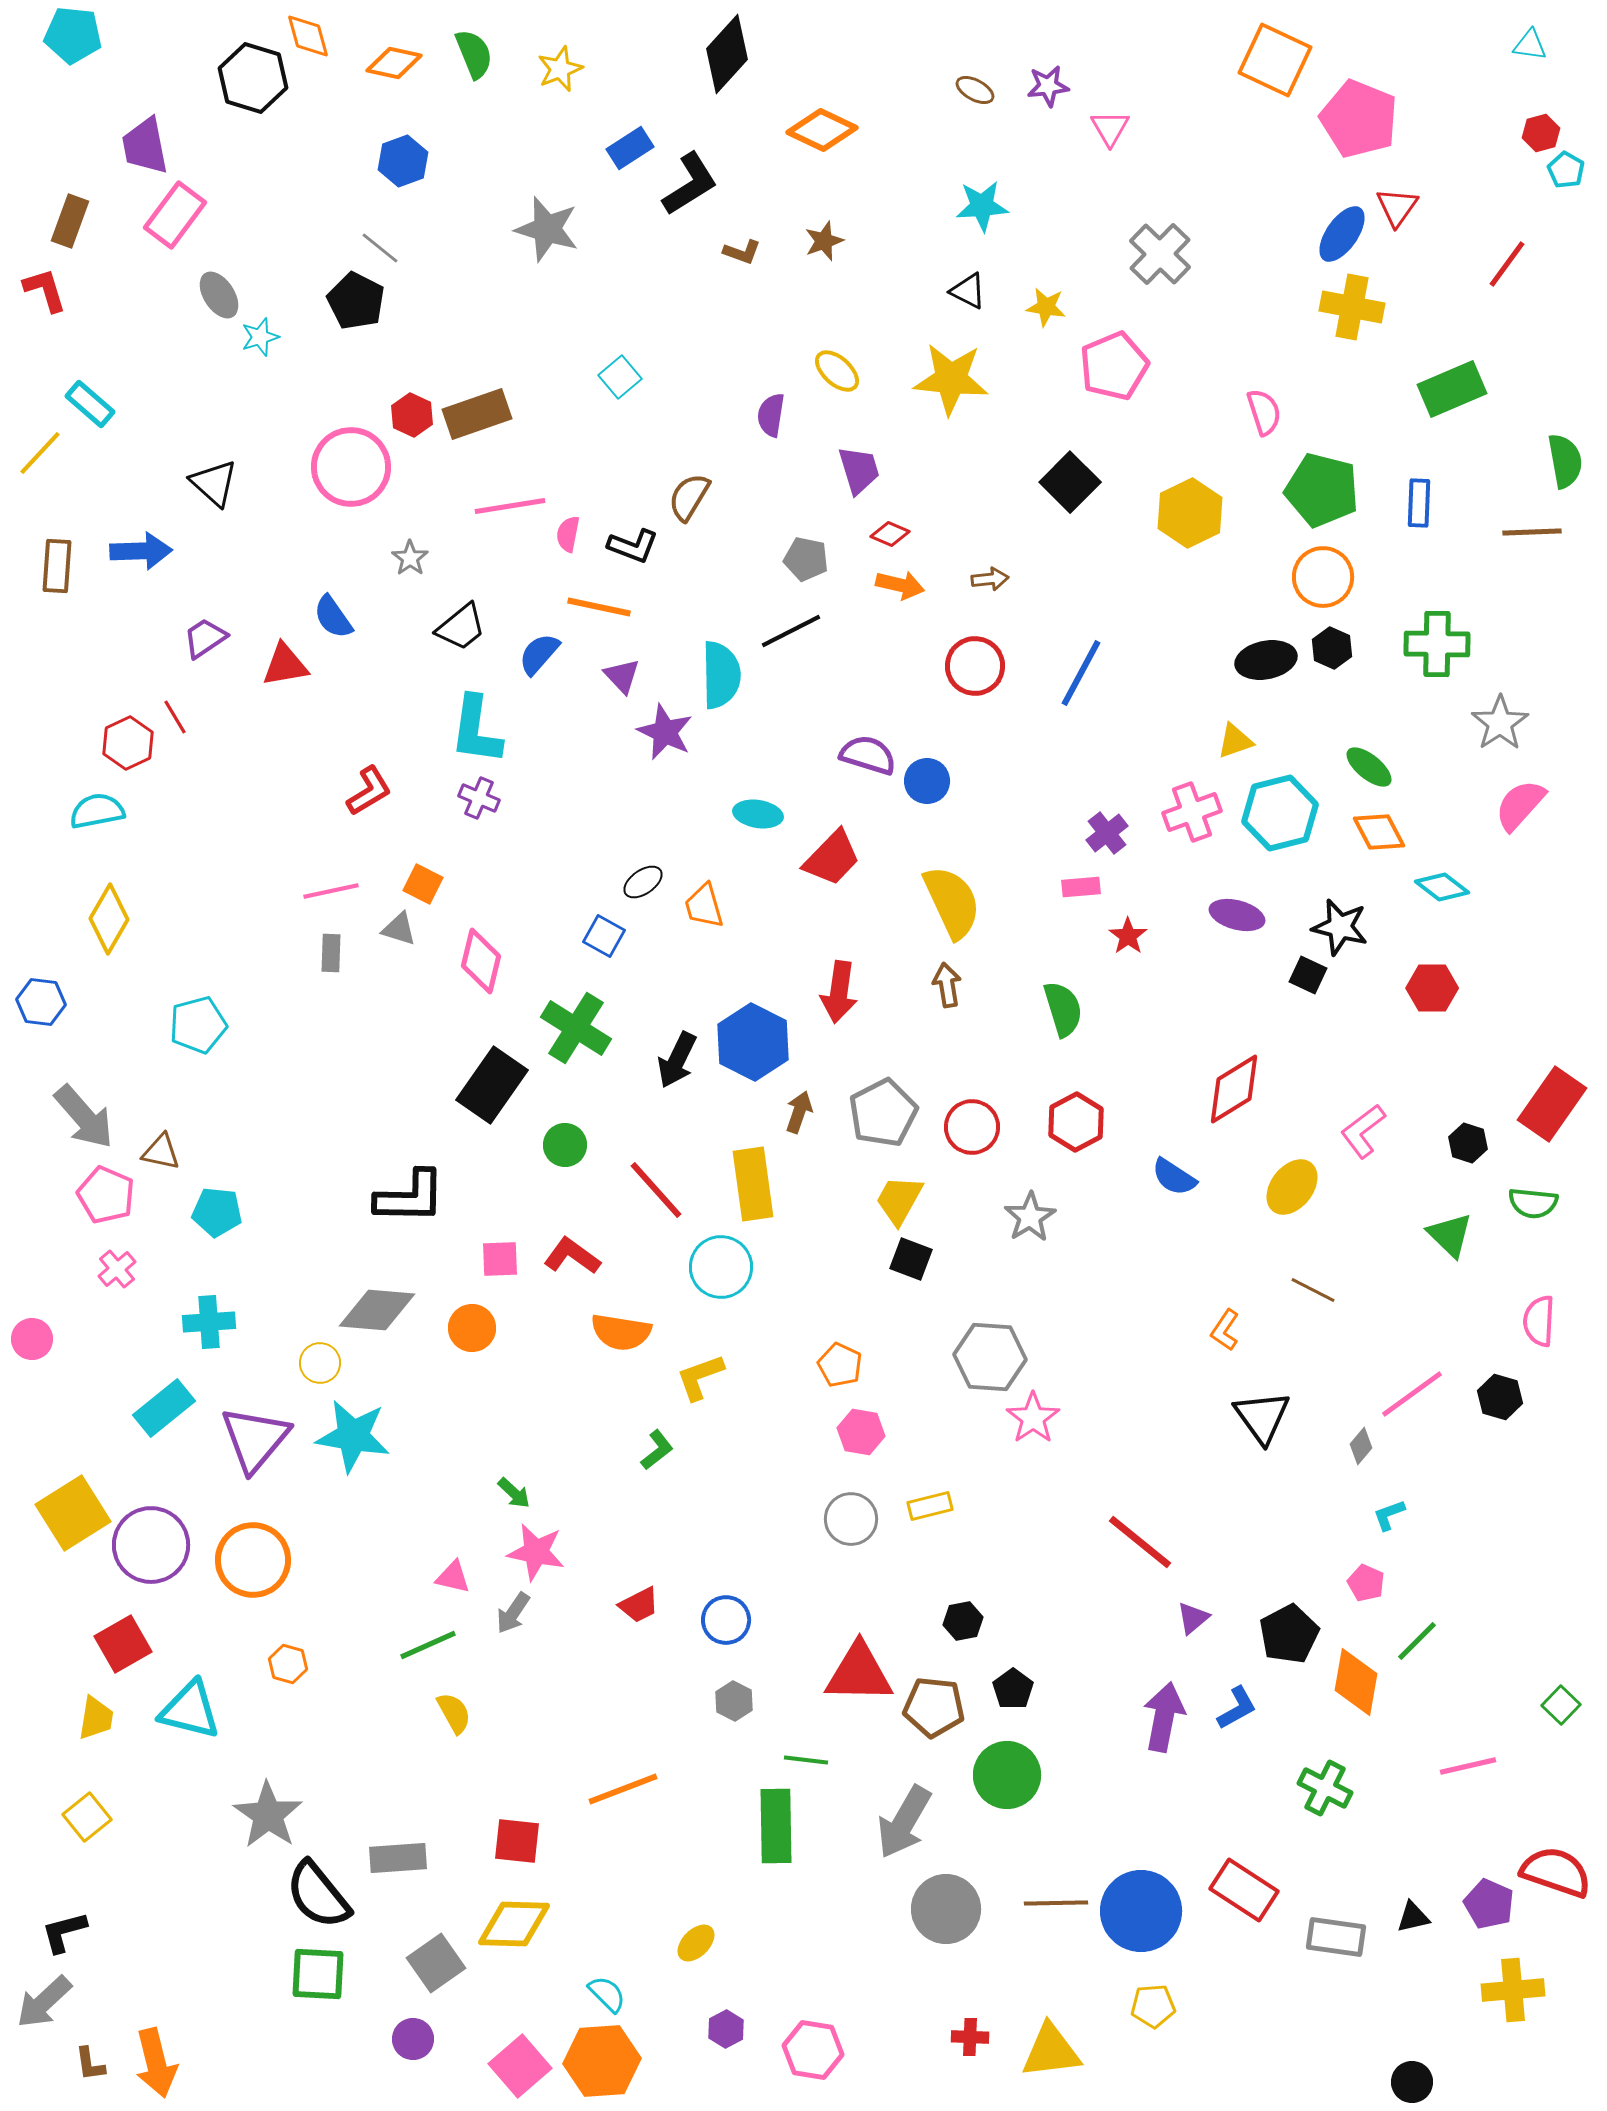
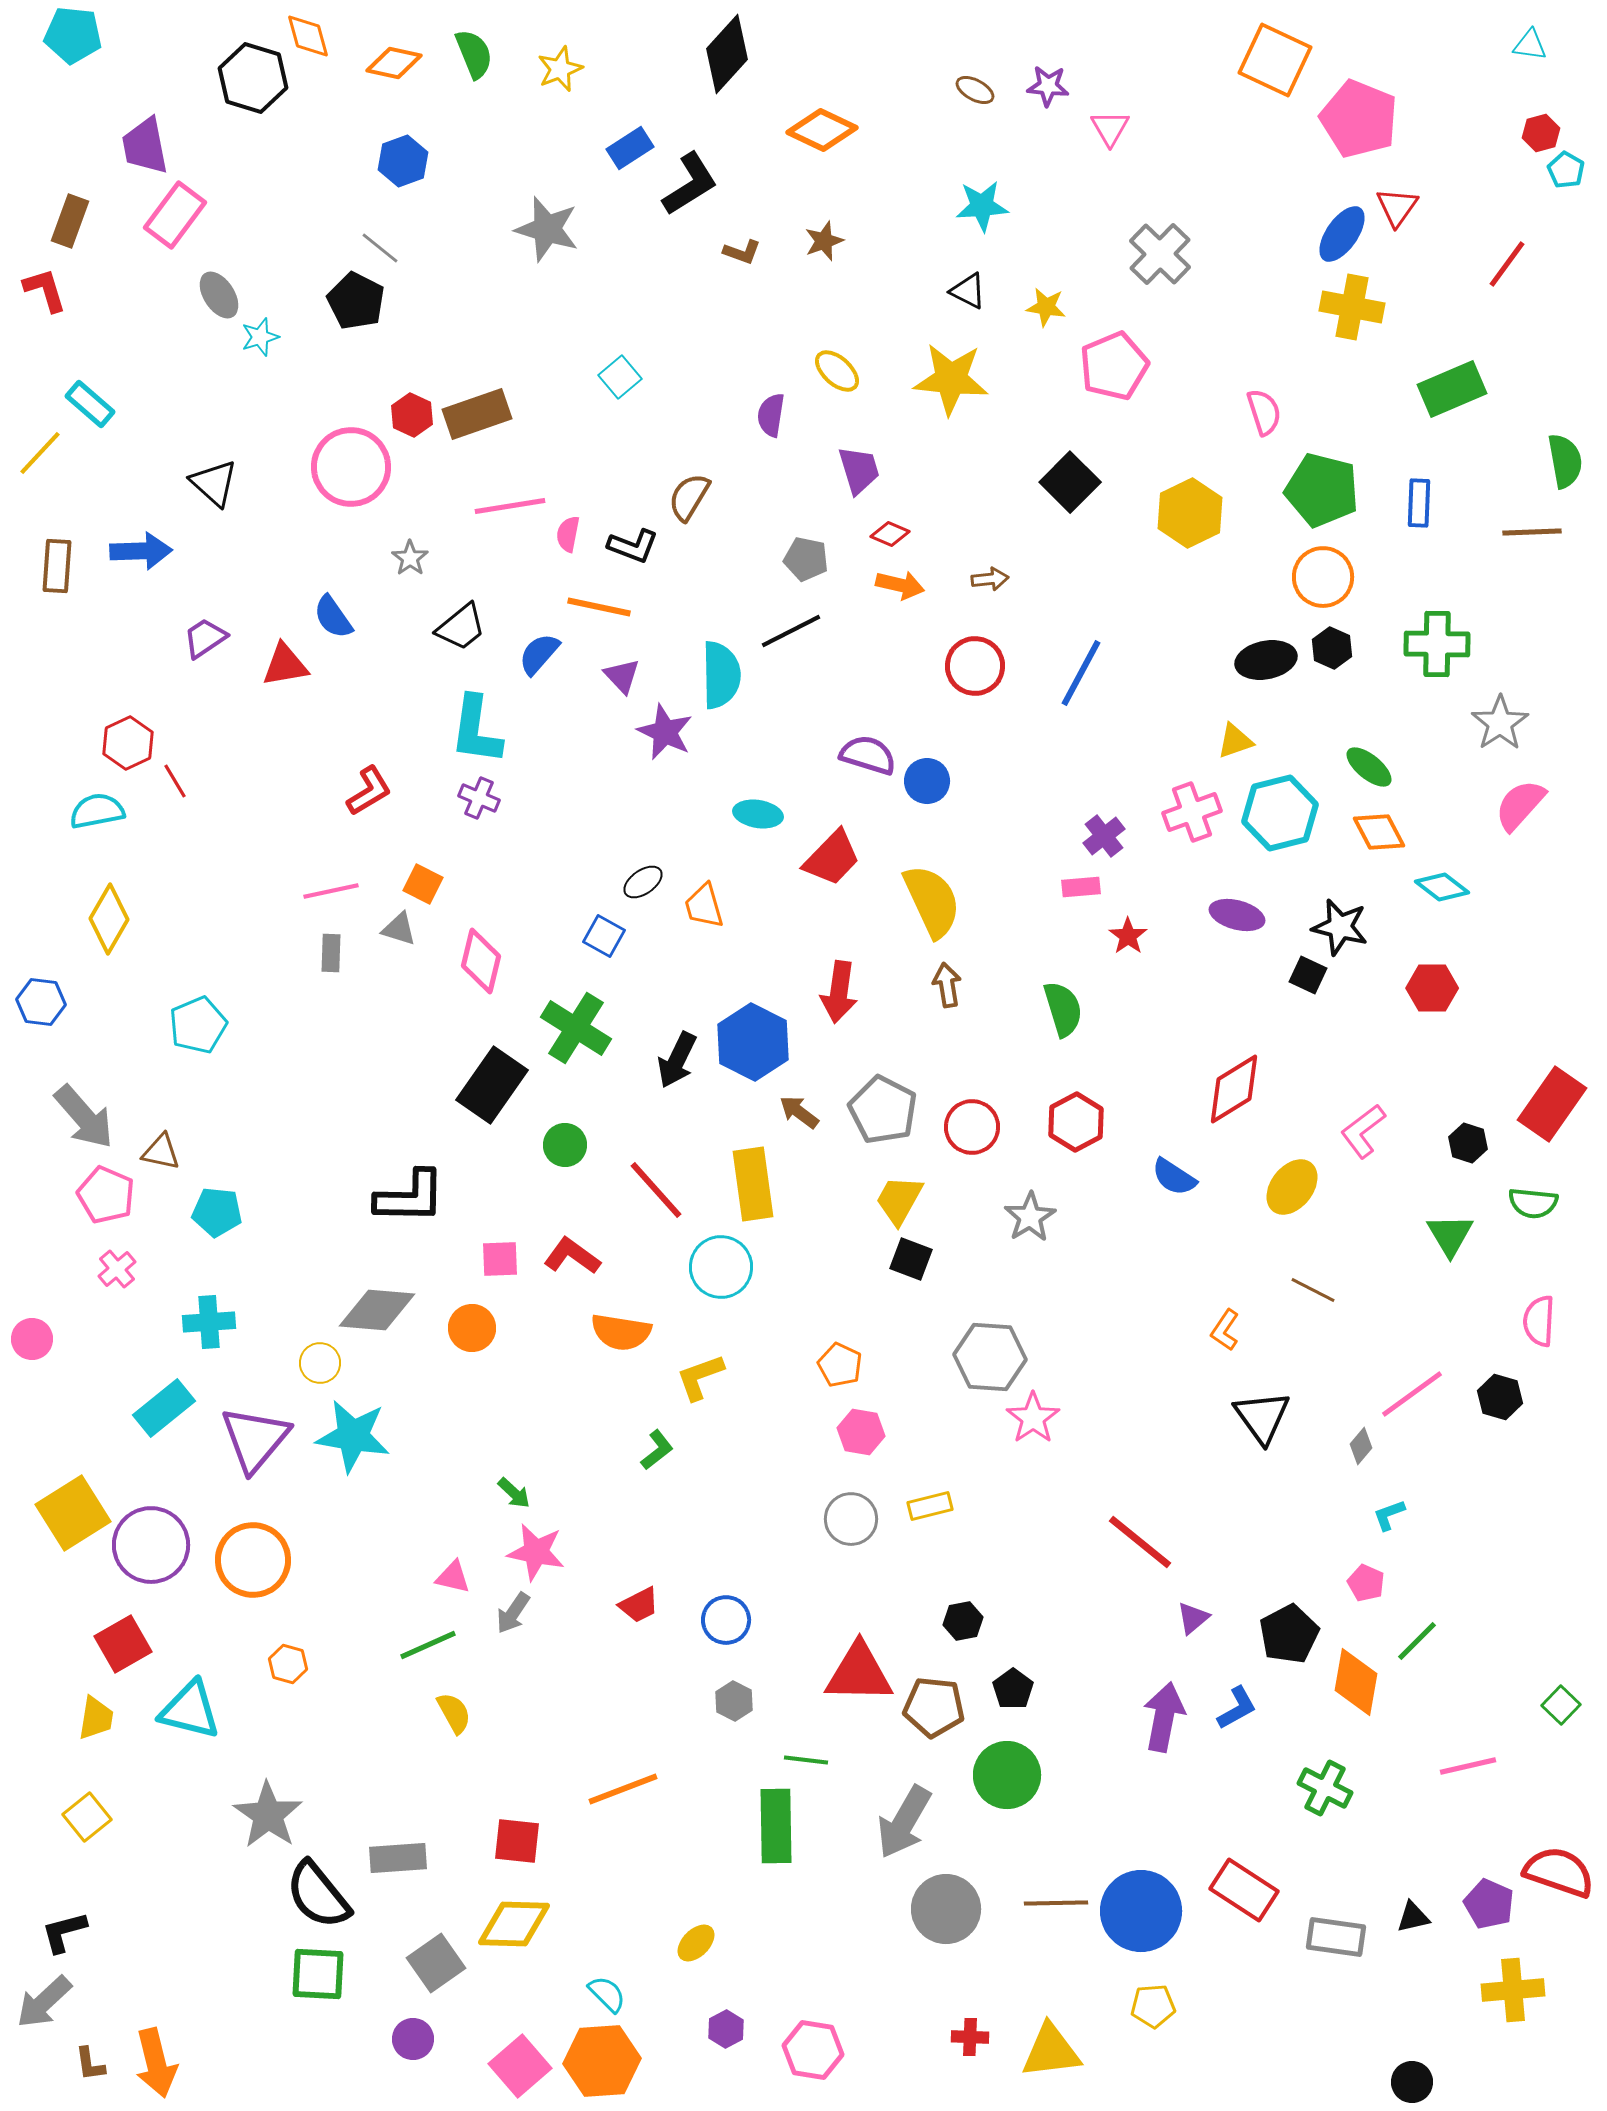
purple star at (1048, 86): rotated 12 degrees clockwise
red line at (175, 717): moved 64 px down
purple cross at (1107, 833): moved 3 px left, 3 px down
yellow semicircle at (952, 902): moved 20 px left, 1 px up
cyan pentagon at (198, 1025): rotated 8 degrees counterclockwise
brown arrow at (799, 1112): rotated 72 degrees counterclockwise
gray pentagon at (883, 1113): moved 3 px up; rotated 18 degrees counterclockwise
green triangle at (1450, 1235): rotated 15 degrees clockwise
red semicircle at (1556, 1872): moved 3 px right
